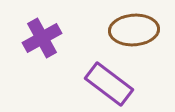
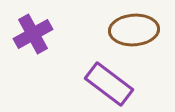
purple cross: moved 9 px left, 4 px up
